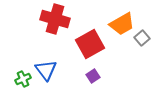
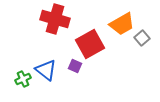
blue triangle: rotated 15 degrees counterclockwise
purple square: moved 18 px left, 10 px up; rotated 32 degrees counterclockwise
